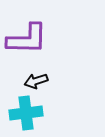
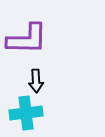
black arrow: rotated 75 degrees counterclockwise
